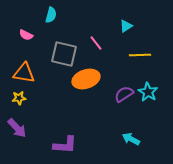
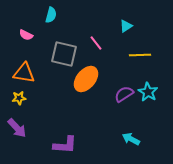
orange ellipse: rotated 32 degrees counterclockwise
